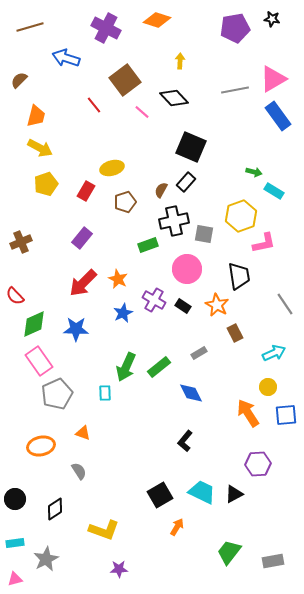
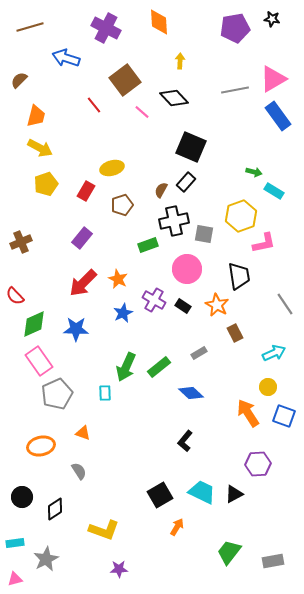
orange diamond at (157, 20): moved 2 px right, 2 px down; rotated 68 degrees clockwise
brown pentagon at (125, 202): moved 3 px left, 3 px down
blue diamond at (191, 393): rotated 20 degrees counterclockwise
blue square at (286, 415): moved 2 px left, 1 px down; rotated 25 degrees clockwise
black circle at (15, 499): moved 7 px right, 2 px up
